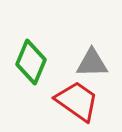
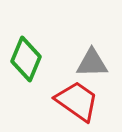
green diamond: moved 5 px left, 3 px up
